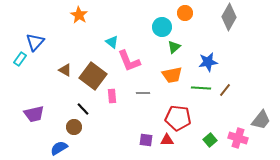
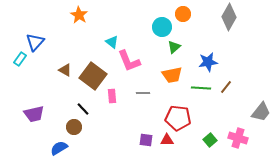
orange circle: moved 2 px left, 1 px down
brown line: moved 1 px right, 3 px up
gray trapezoid: moved 8 px up
